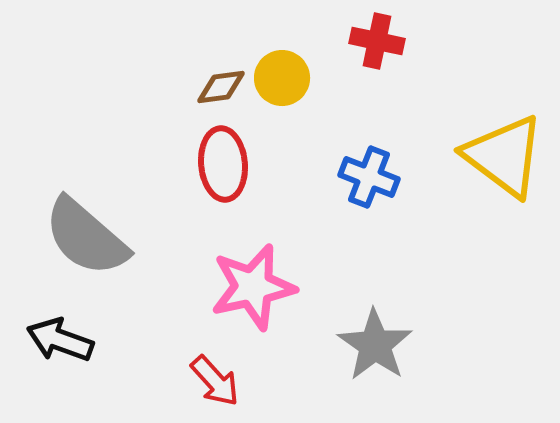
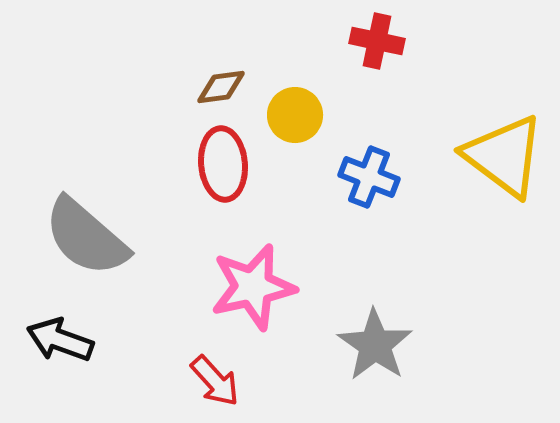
yellow circle: moved 13 px right, 37 px down
